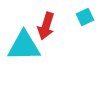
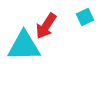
red arrow: rotated 16 degrees clockwise
